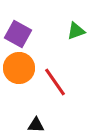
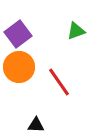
purple square: rotated 24 degrees clockwise
orange circle: moved 1 px up
red line: moved 4 px right
